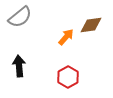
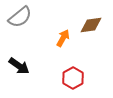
orange arrow: moved 3 px left, 1 px down; rotated 12 degrees counterclockwise
black arrow: rotated 130 degrees clockwise
red hexagon: moved 5 px right, 1 px down
